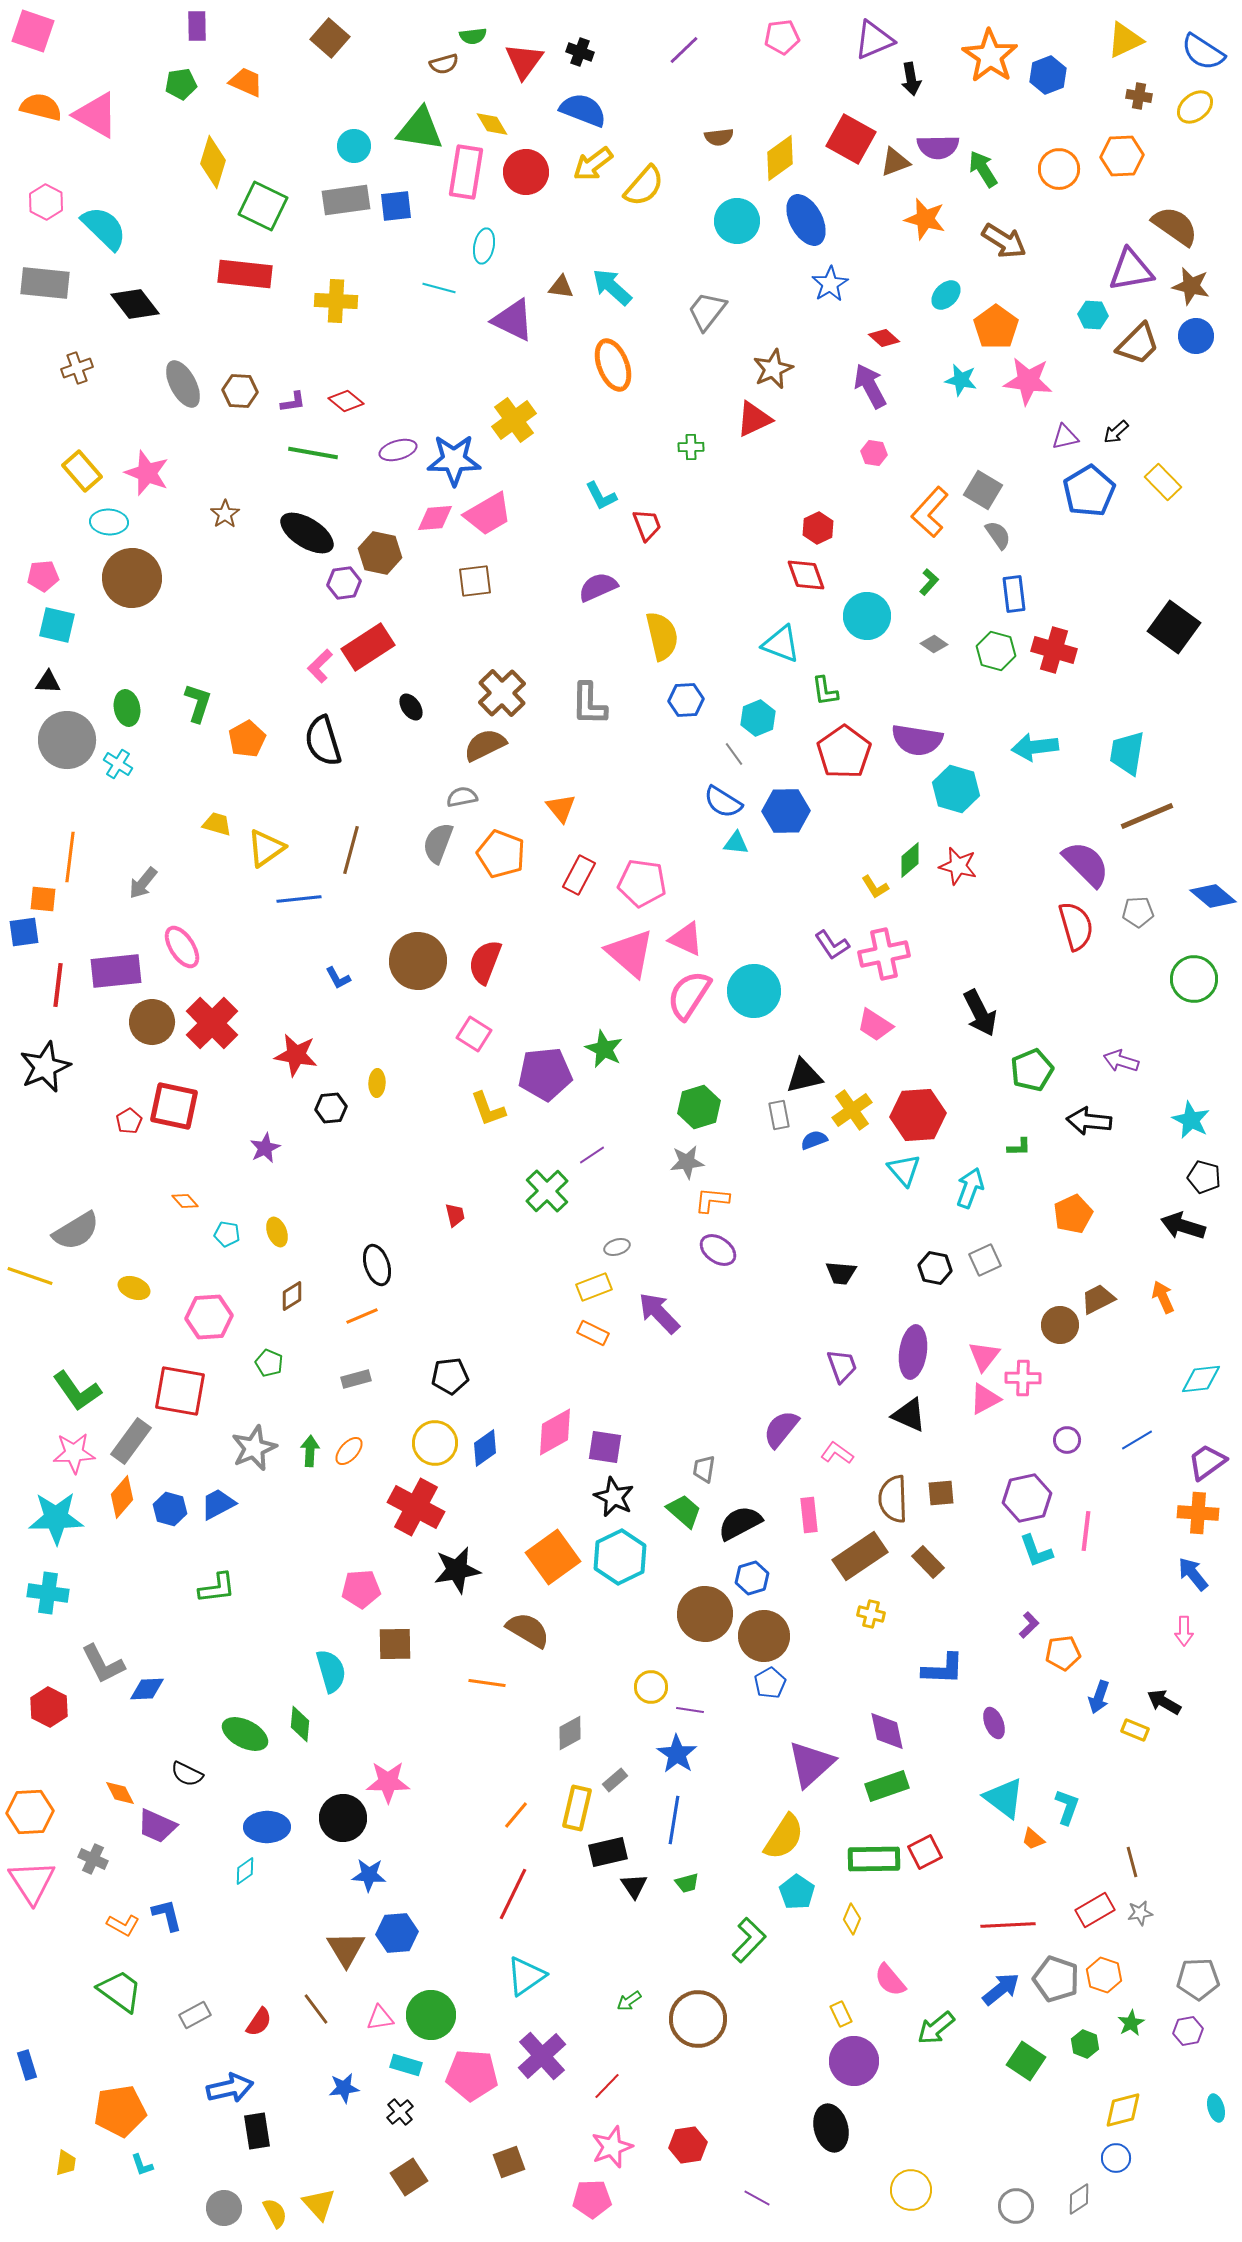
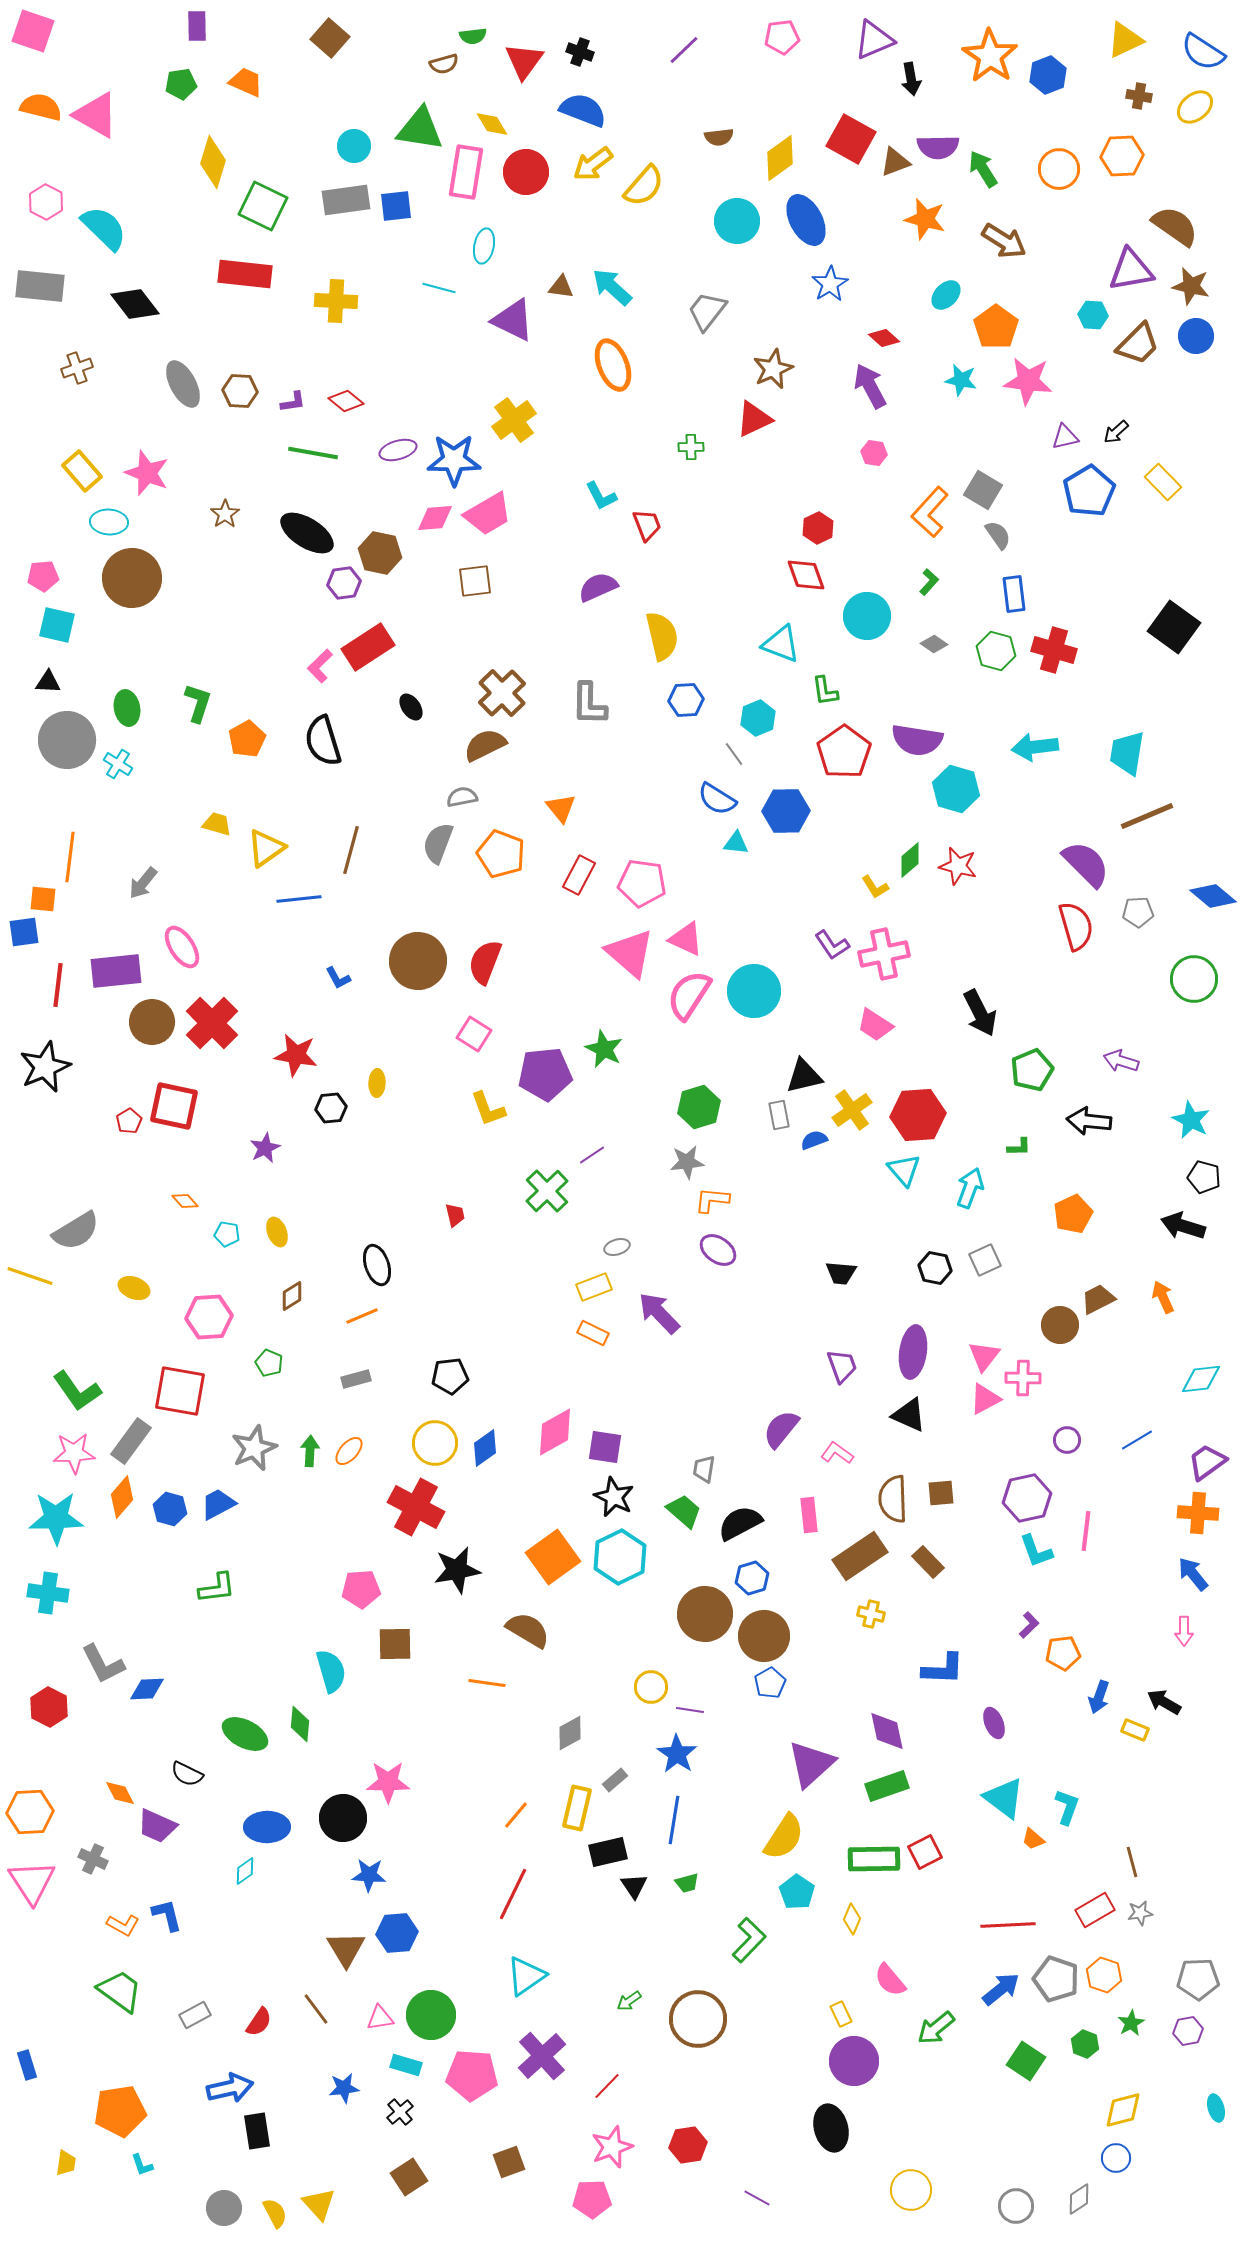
gray rectangle at (45, 283): moved 5 px left, 3 px down
blue semicircle at (723, 802): moved 6 px left, 3 px up
